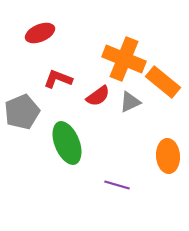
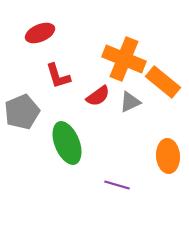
red L-shape: moved 3 px up; rotated 128 degrees counterclockwise
